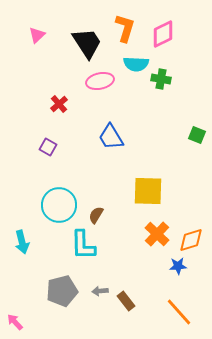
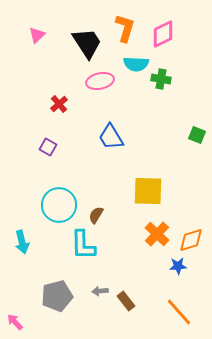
gray pentagon: moved 5 px left, 5 px down
